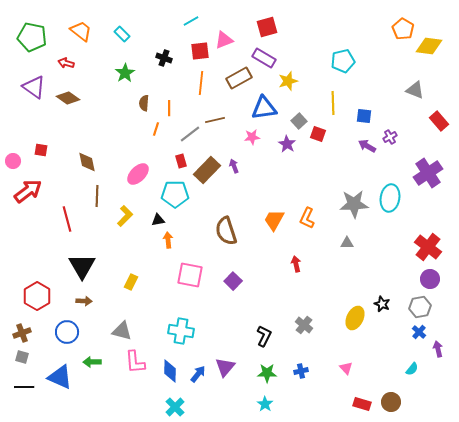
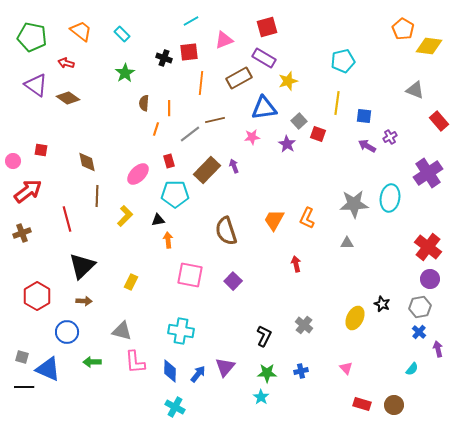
red square at (200, 51): moved 11 px left, 1 px down
purple triangle at (34, 87): moved 2 px right, 2 px up
yellow line at (333, 103): moved 4 px right; rotated 10 degrees clockwise
red rectangle at (181, 161): moved 12 px left
black triangle at (82, 266): rotated 16 degrees clockwise
brown cross at (22, 333): moved 100 px up
blue triangle at (60, 377): moved 12 px left, 8 px up
brown circle at (391, 402): moved 3 px right, 3 px down
cyan star at (265, 404): moved 4 px left, 7 px up
cyan cross at (175, 407): rotated 18 degrees counterclockwise
